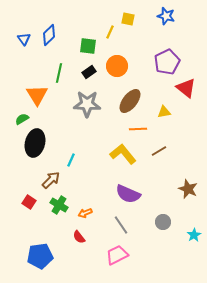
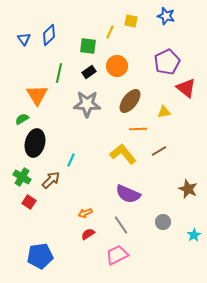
yellow square: moved 3 px right, 2 px down
green cross: moved 37 px left, 28 px up
red semicircle: moved 9 px right, 3 px up; rotated 96 degrees clockwise
